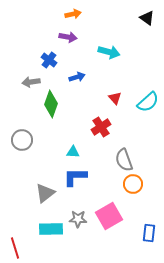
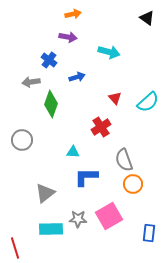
blue L-shape: moved 11 px right
